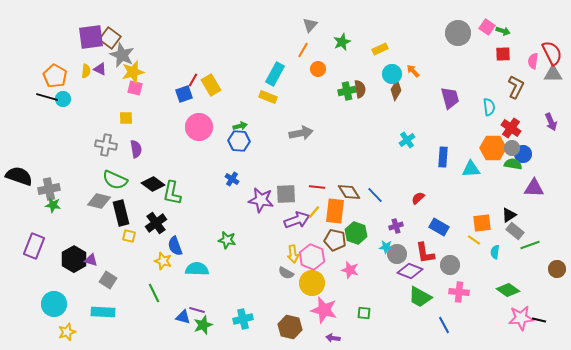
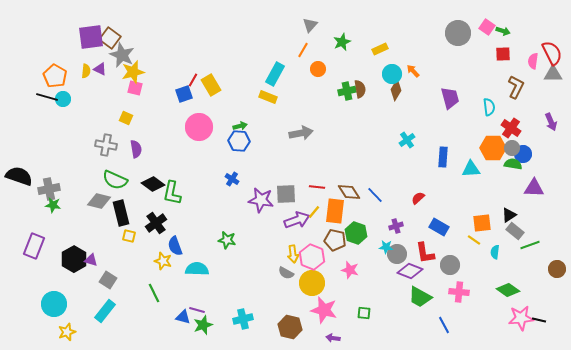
yellow square at (126, 118): rotated 24 degrees clockwise
cyan rectangle at (103, 312): moved 2 px right, 1 px up; rotated 55 degrees counterclockwise
